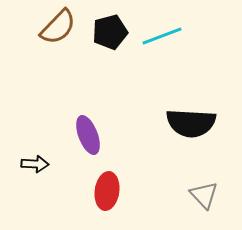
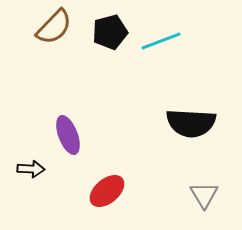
brown semicircle: moved 4 px left
cyan line: moved 1 px left, 5 px down
purple ellipse: moved 20 px left
black arrow: moved 4 px left, 5 px down
red ellipse: rotated 42 degrees clockwise
gray triangle: rotated 12 degrees clockwise
